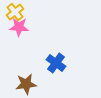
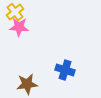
blue cross: moved 9 px right, 7 px down; rotated 18 degrees counterclockwise
brown star: moved 1 px right
